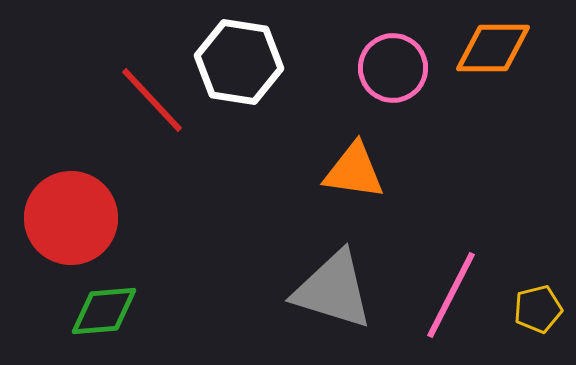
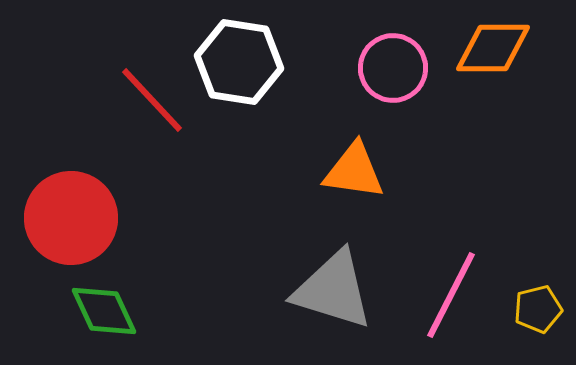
green diamond: rotated 70 degrees clockwise
